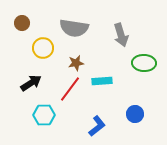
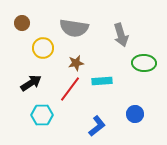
cyan hexagon: moved 2 px left
